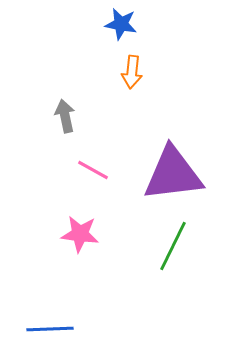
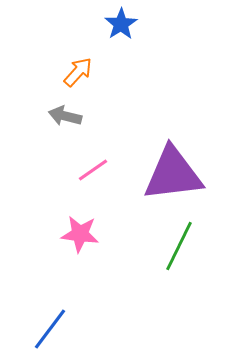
blue star: rotated 28 degrees clockwise
orange arrow: moved 54 px left; rotated 144 degrees counterclockwise
gray arrow: rotated 64 degrees counterclockwise
pink line: rotated 64 degrees counterclockwise
green line: moved 6 px right
blue line: rotated 51 degrees counterclockwise
